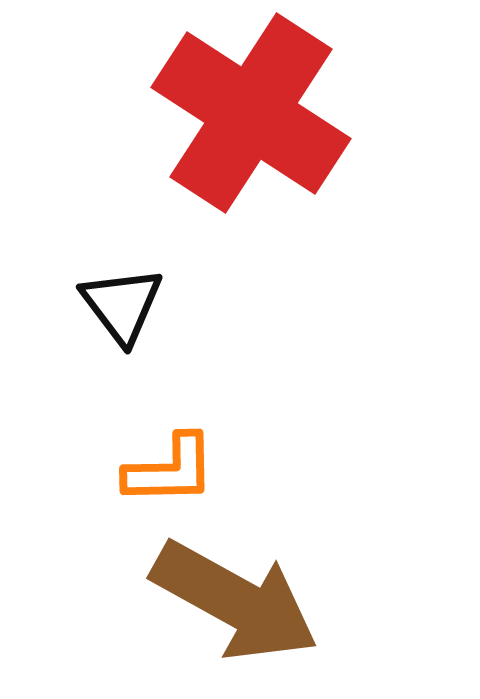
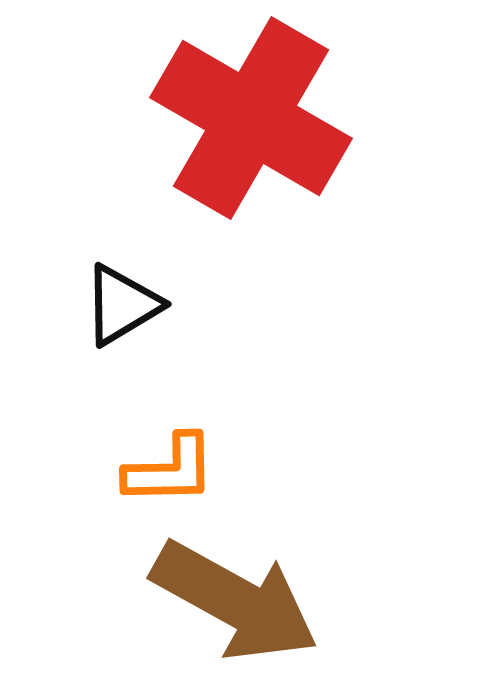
red cross: moved 5 px down; rotated 3 degrees counterclockwise
black triangle: rotated 36 degrees clockwise
